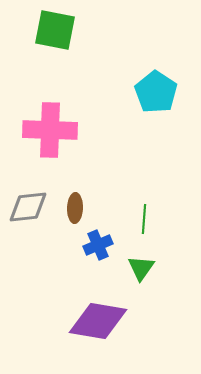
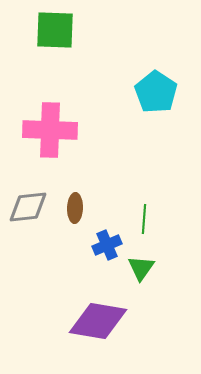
green square: rotated 9 degrees counterclockwise
blue cross: moved 9 px right
